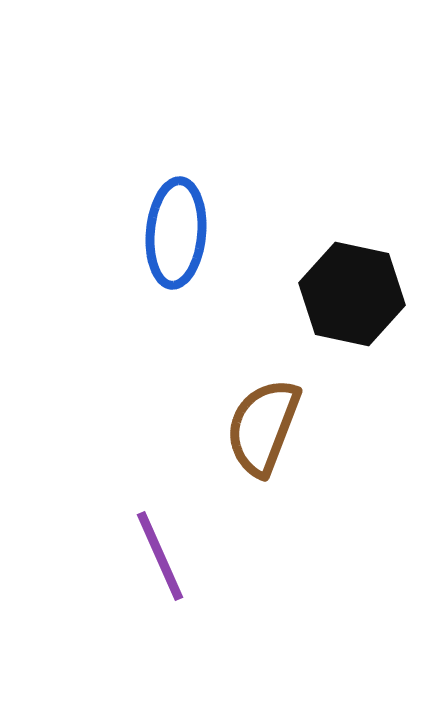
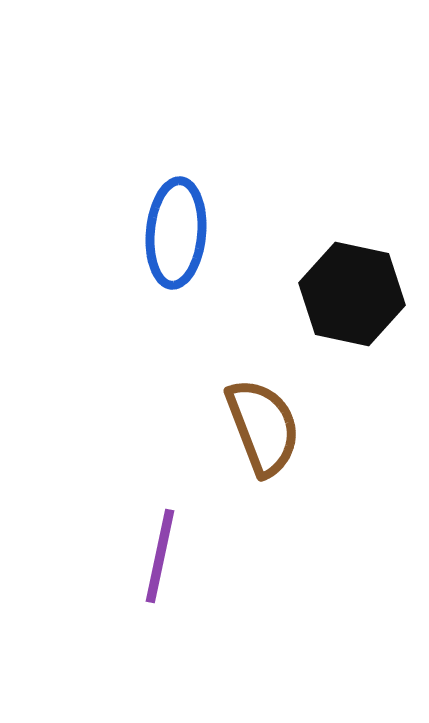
brown semicircle: rotated 138 degrees clockwise
purple line: rotated 36 degrees clockwise
